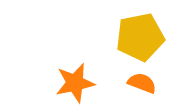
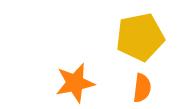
orange semicircle: moved 5 px down; rotated 76 degrees clockwise
